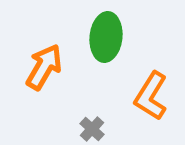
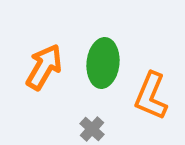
green ellipse: moved 3 px left, 26 px down
orange L-shape: rotated 9 degrees counterclockwise
